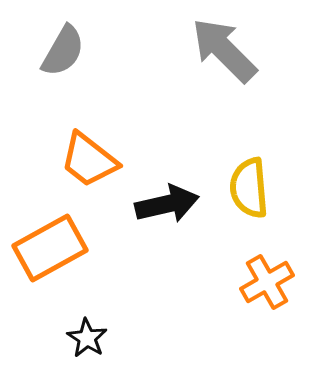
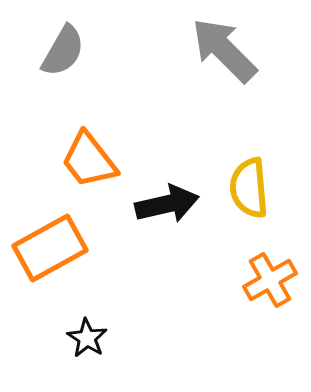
orange trapezoid: rotated 14 degrees clockwise
orange cross: moved 3 px right, 2 px up
